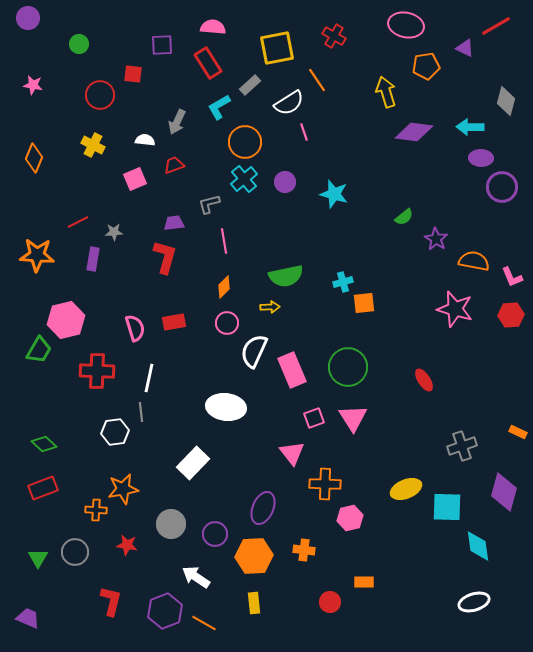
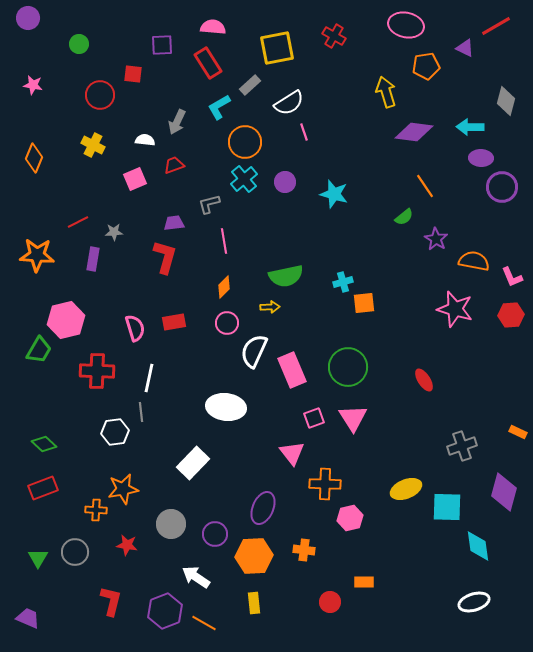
orange line at (317, 80): moved 108 px right, 106 px down
